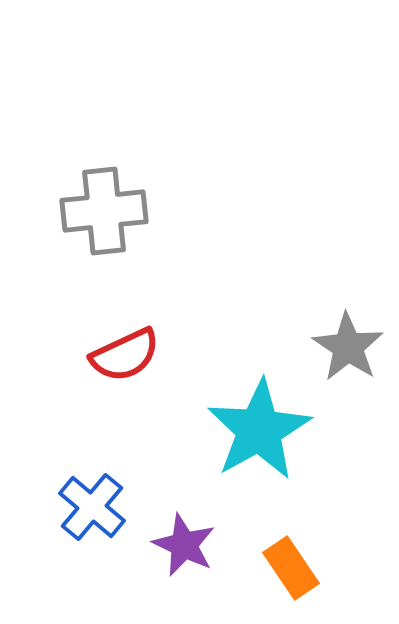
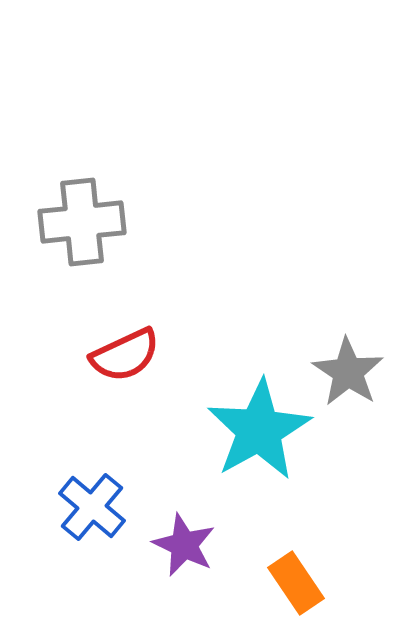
gray cross: moved 22 px left, 11 px down
gray star: moved 25 px down
orange rectangle: moved 5 px right, 15 px down
